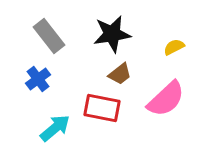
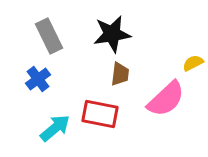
gray rectangle: rotated 12 degrees clockwise
yellow semicircle: moved 19 px right, 16 px down
brown trapezoid: rotated 45 degrees counterclockwise
red rectangle: moved 2 px left, 6 px down
